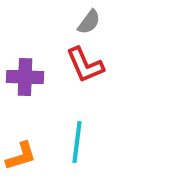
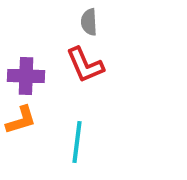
gray semicircle: rotated 140 degrees clockwise
purple cross: moved 1 px right, 1 px up
orange L-shape: moved 36 px up
